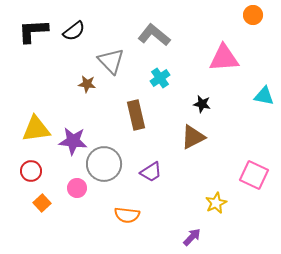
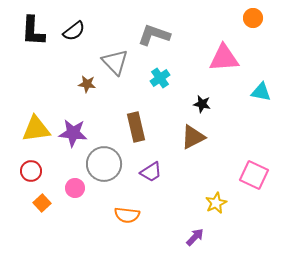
orange circle: moved 3 px down
black L-shape: rotated 84 degrees counterclockwise
gray L-shape: rotated 20 degrees counterclockwise
gray triangle: moved 4 px right, 1 px down
cyan triangle: moved 3 px left, 4 px up
brown rectangle: moved 12 px down
purple star: moved 8 px up
pink circle: moved 2 px left
purple arrow: moved 3 px right
